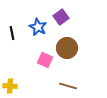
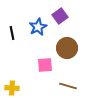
purple square: moved 1 px left, 1 px up
blue star: rotated 18 degrees clockwise
pink square: moved 5 px down; rotated 28 degrees counterclockwise
yellow cross: moved 2 px right, 2 px down
